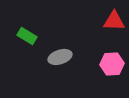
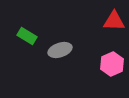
gray ellipse: moved 7 px up
pink hexagon: rotated 20 degrees counterclockwise
